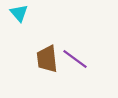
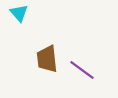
purple line: moved 7 px right, 11 px down
